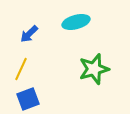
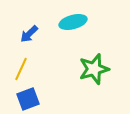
cyan ellipse: moved 3 px left
